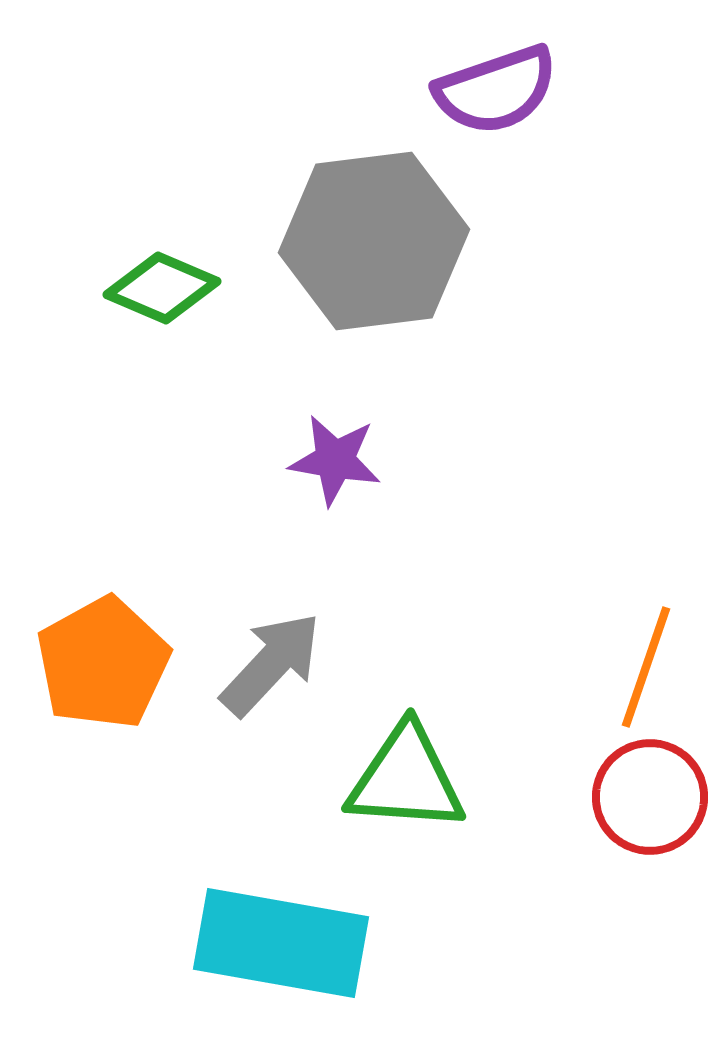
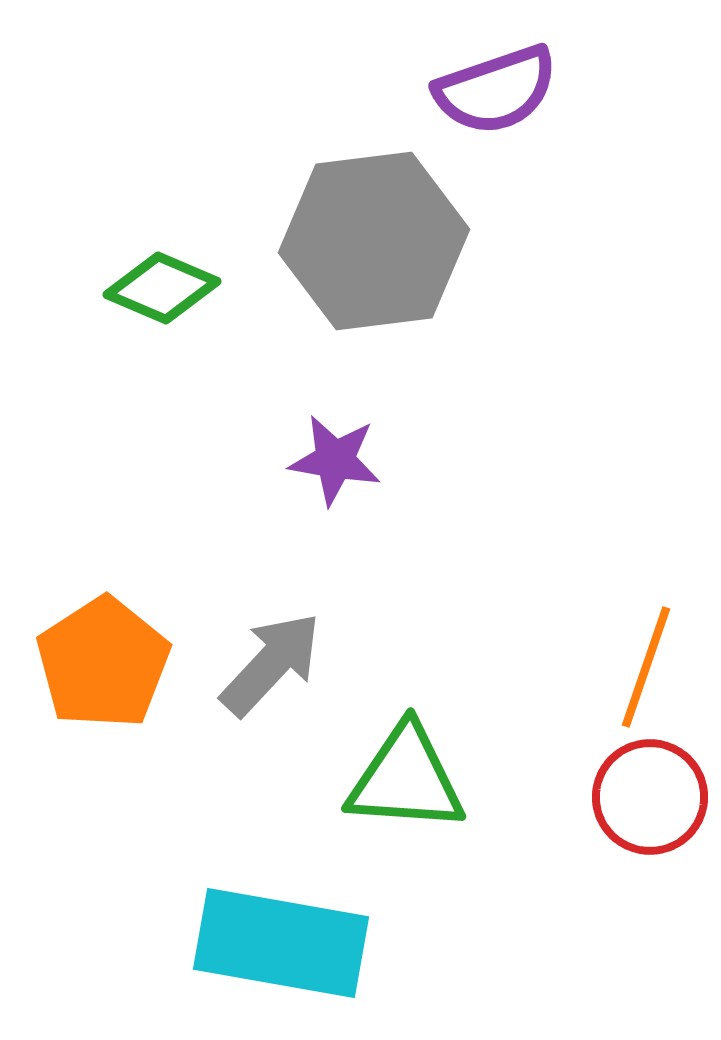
orange pentagon: rotated 4 degrees counterclockwise
